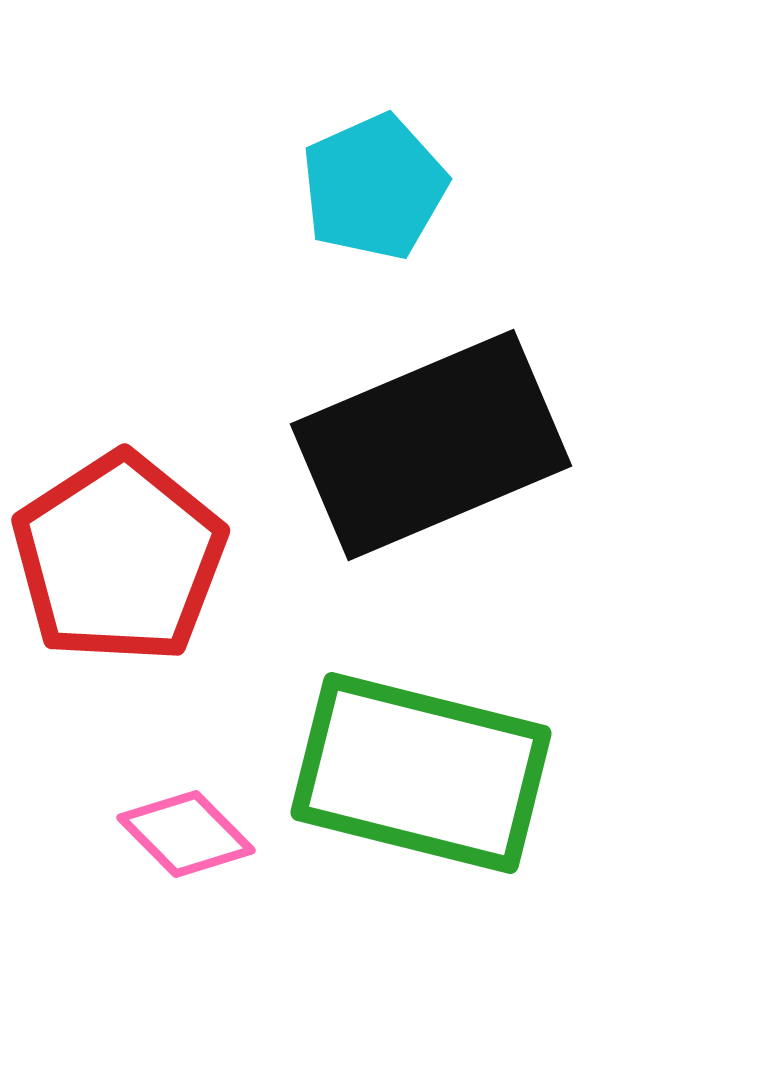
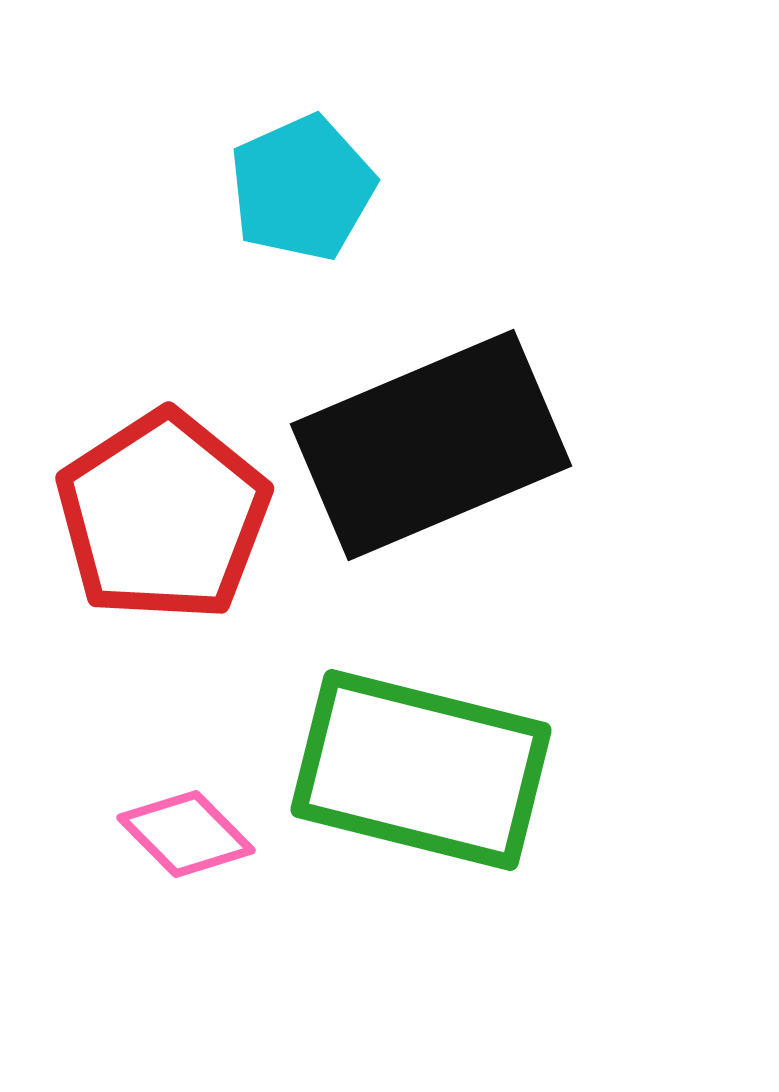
cyan pentagon: moved 72 px left, 1 px down
red pentagon: moved 44 px right, 42 px up
green rectangle: moved 3 px up
